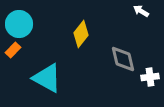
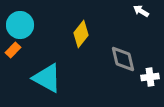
cyan circle: moved 1 px right, 1 px down
